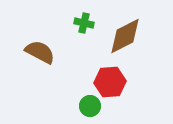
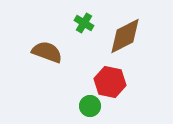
green cross: rotated 18 degrees clockwise
brown semicircle: moved 7 px right; rotated 8 degrees counterclockwise
red hexagon: rotated 16 degrees clockwise
